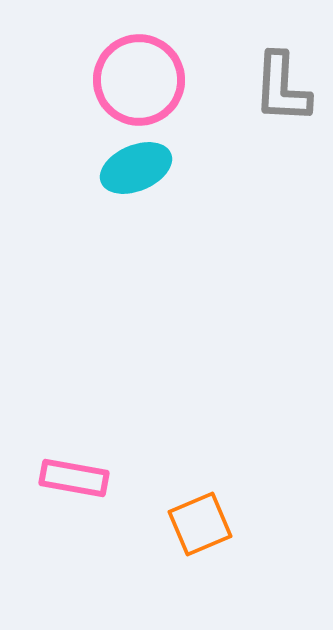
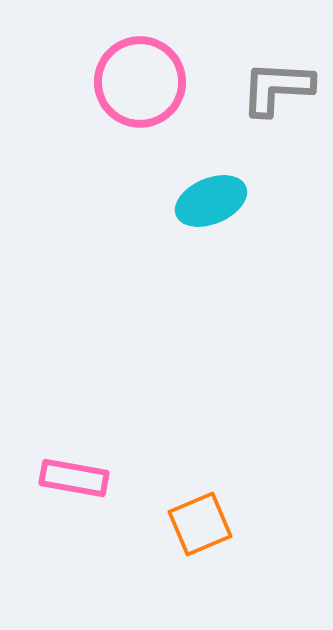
pink circle: moved 1 px right, 2 px down
gray L-shape: moved 5 px left; rotated 90 degrees clockwise
cyan ellipse: moved 75 px right, 33 px down
